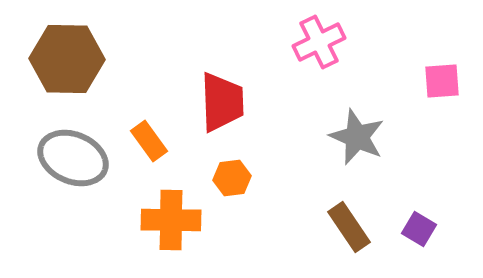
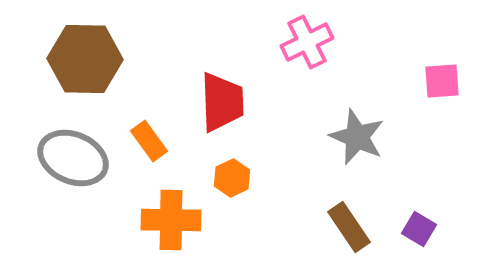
pink cross: moved 12 px left
brown hexagon: moved 18 px right
orange hexagon: rotated 18 degrees counterclockwise
